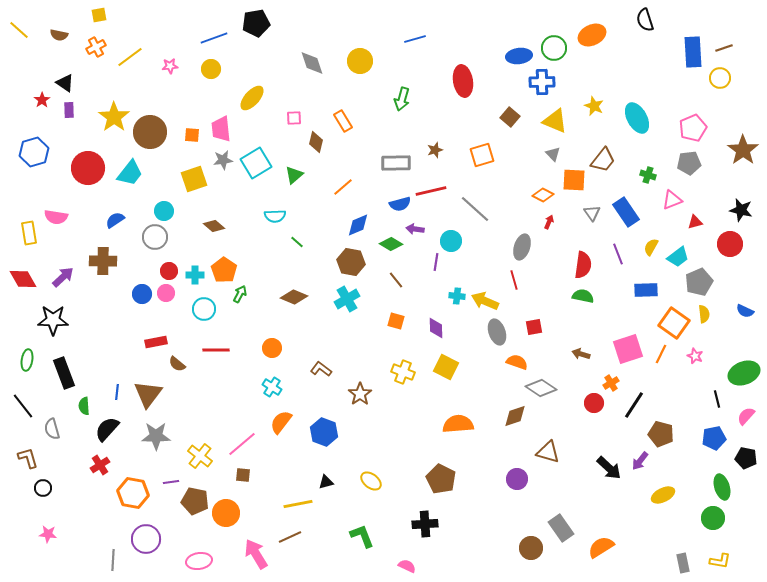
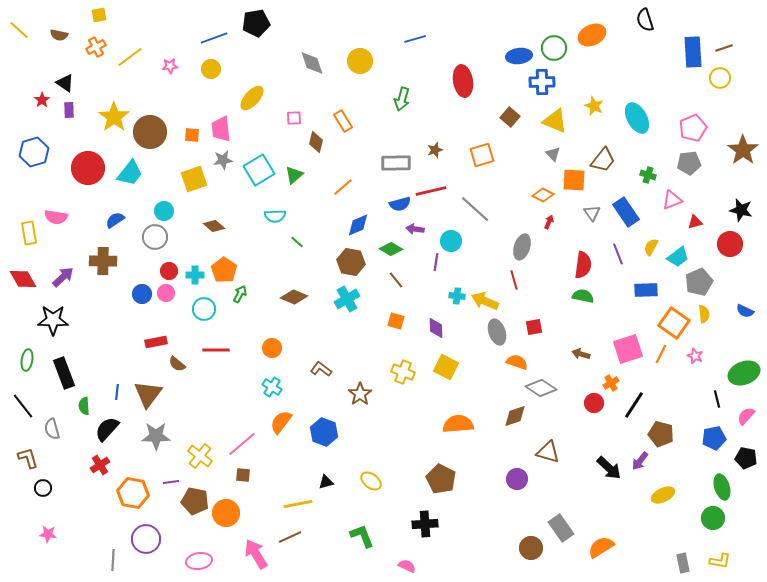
cyan square at (256, 163): moved 3 px right, 7 px down
green diamond at (391, 244): moved 5 px down
